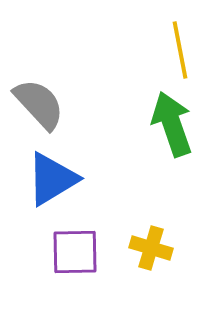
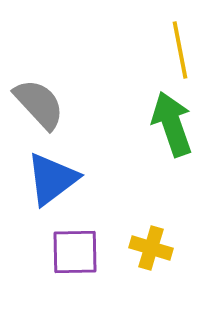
blue triangle: rotated 6 degrees counterclockwise
